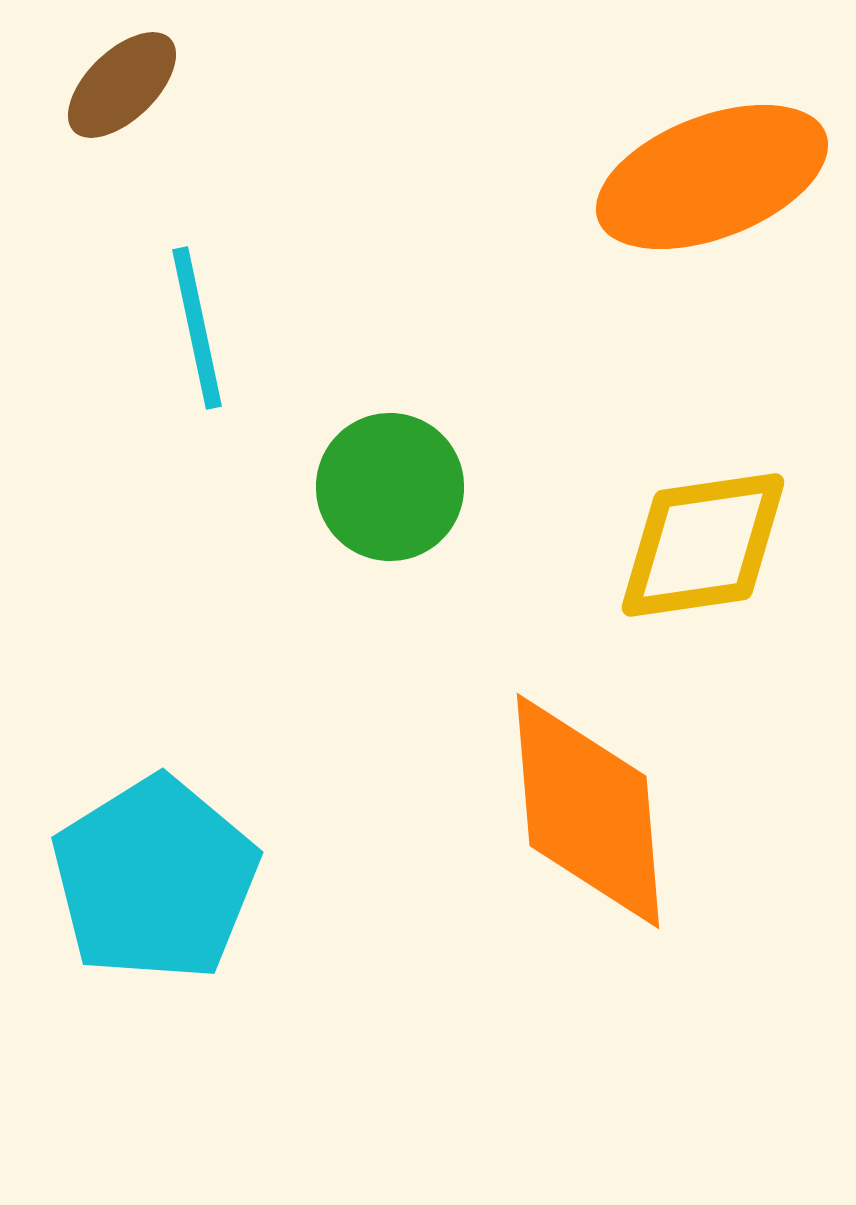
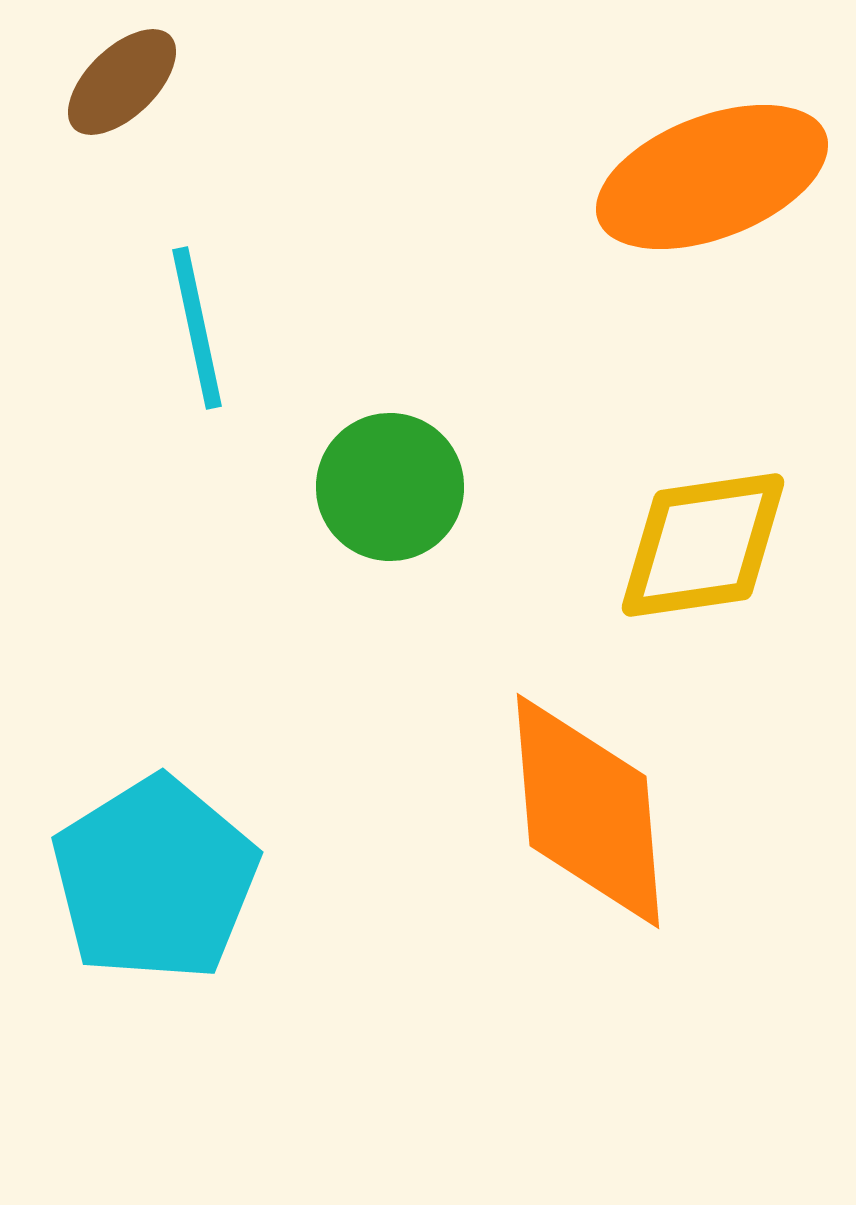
brown ellipse: moved 3 px up
